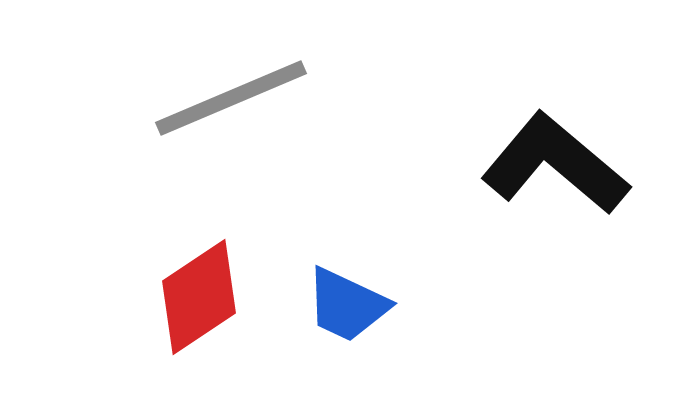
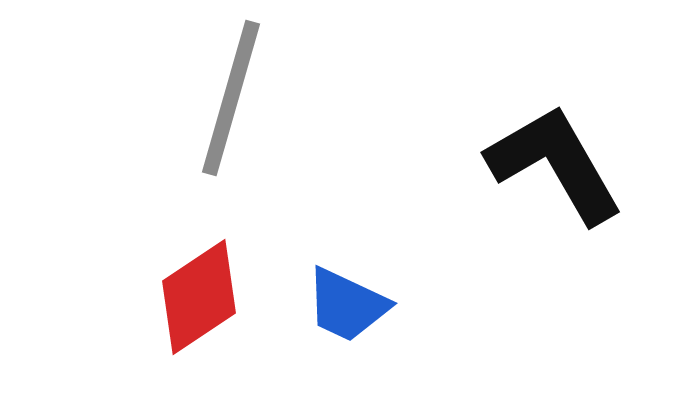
gray line: rotated 51 degrees counterclockwise
black L-shape: rotated 20 degrees clockwise
